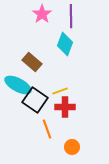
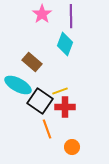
black square: moved 5 px right, 1 px down
